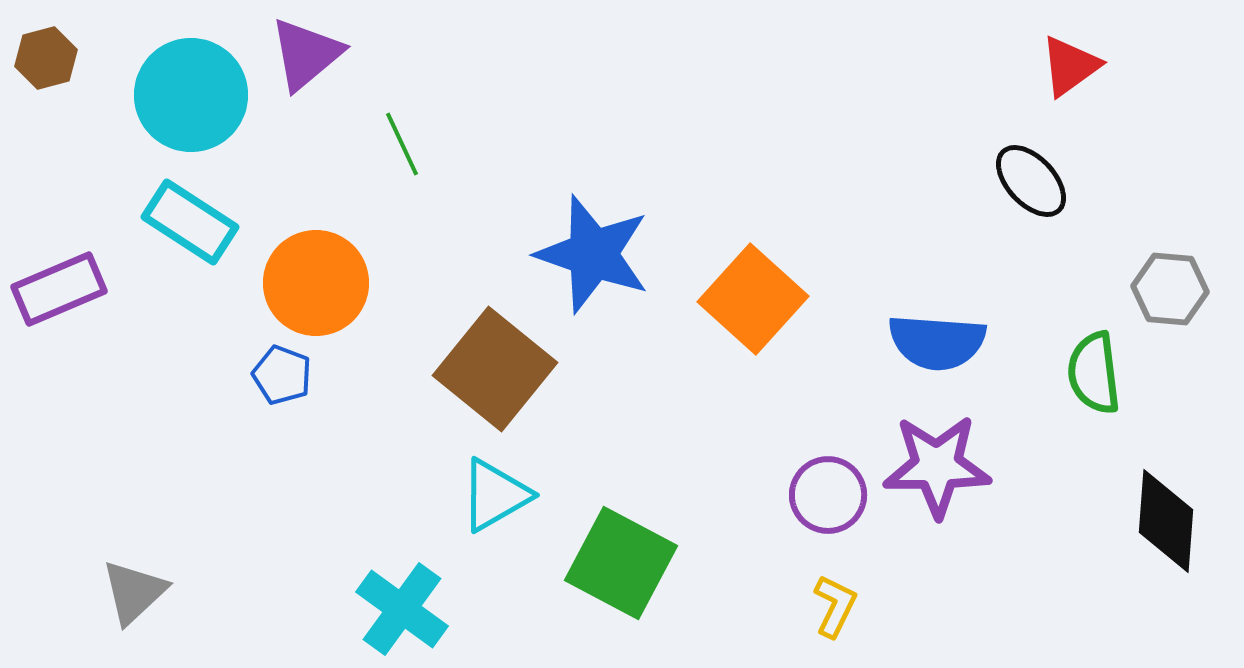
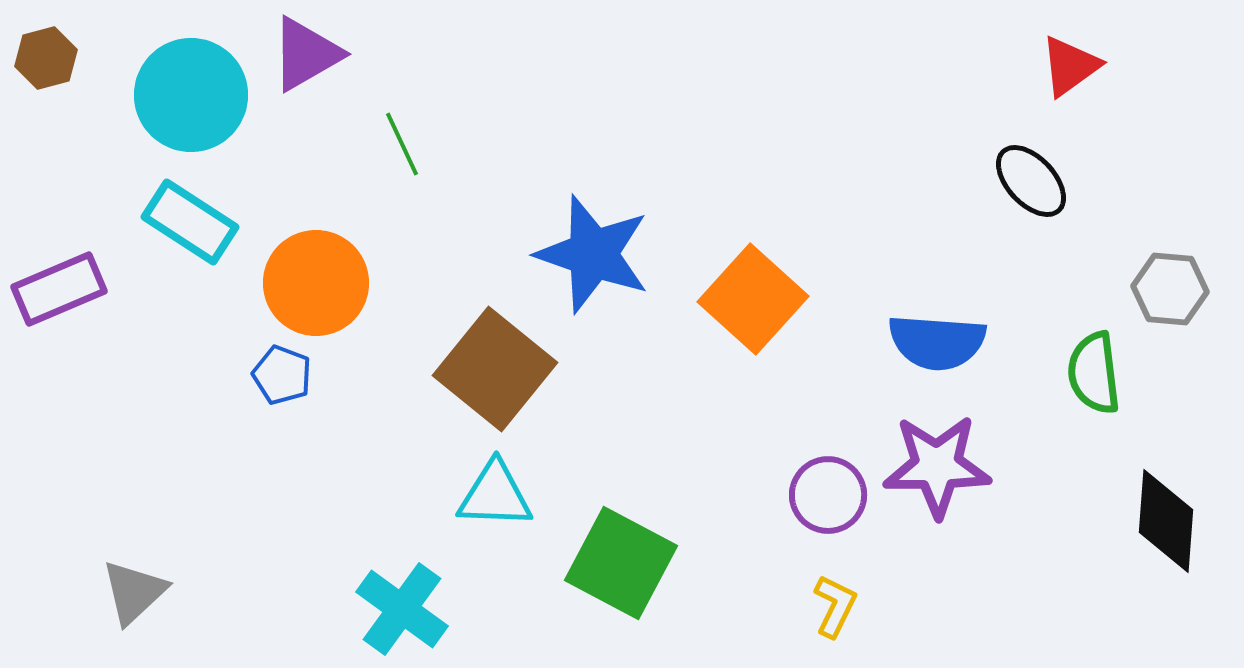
purple triangle: rotated 10 degrees clockwise
cyan triangle: rotated 32 degrees clockwise
